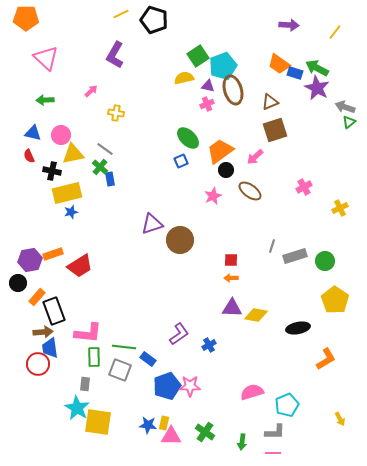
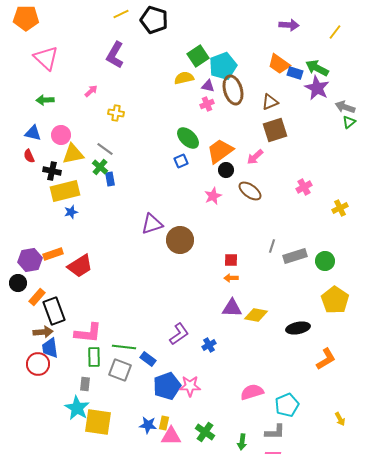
yellow rectangle at (67, 193): moved 2 px left, 2 px up
